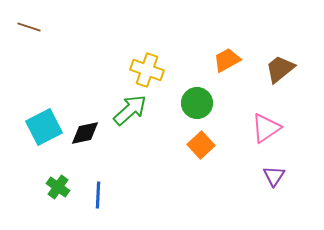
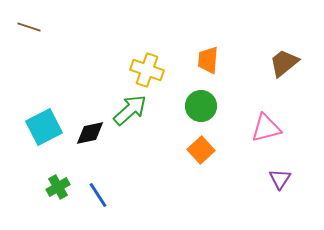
orange trapezoid: moved 19 px left; rotated 56 degrees counterclockwise
brown trapezoid: moved 4 px right, 6 px up
green circle: moved 4 px right, 3 px down
pink triangle: rotated 20 degrees clockwise
black diamond: moved 5 px right
orange square: moved 5 px down
purple triangle: moved 6 px right, 3 px down
green cross: rotated 25 degrees clockwise
blue line: rotated 36 degrees counterclockwise
